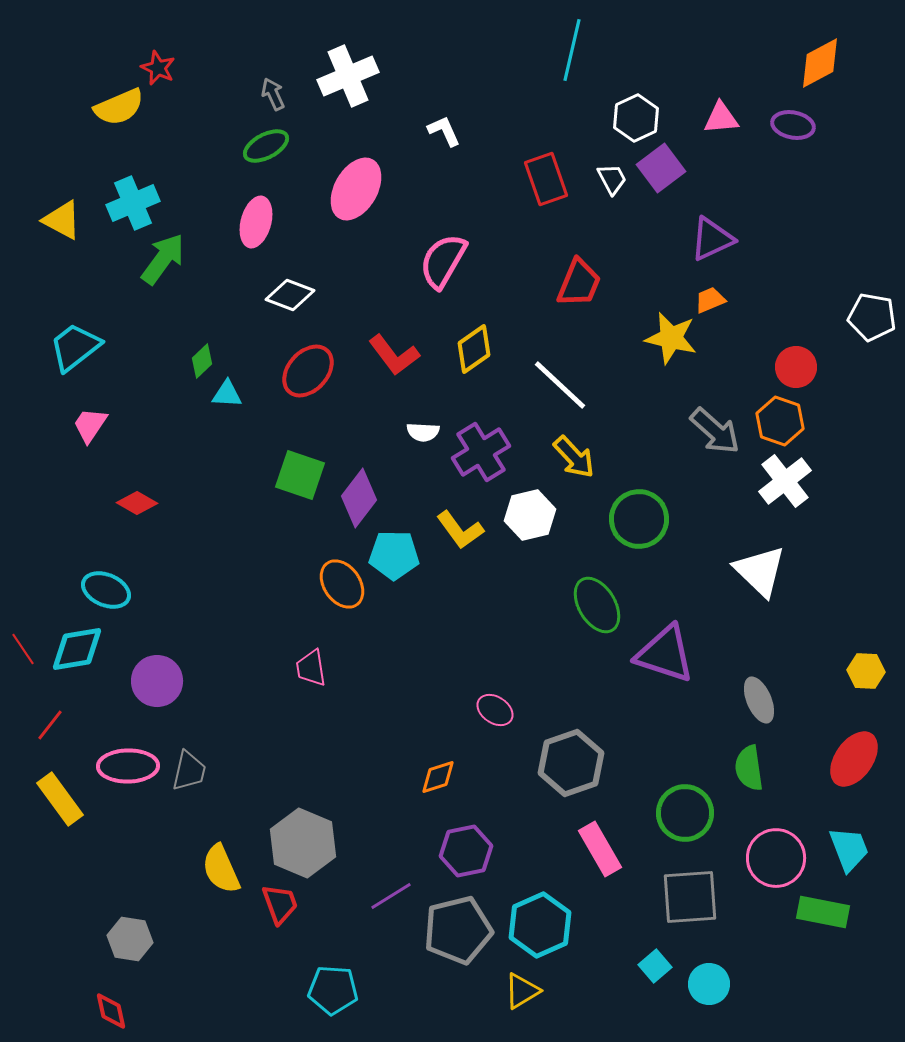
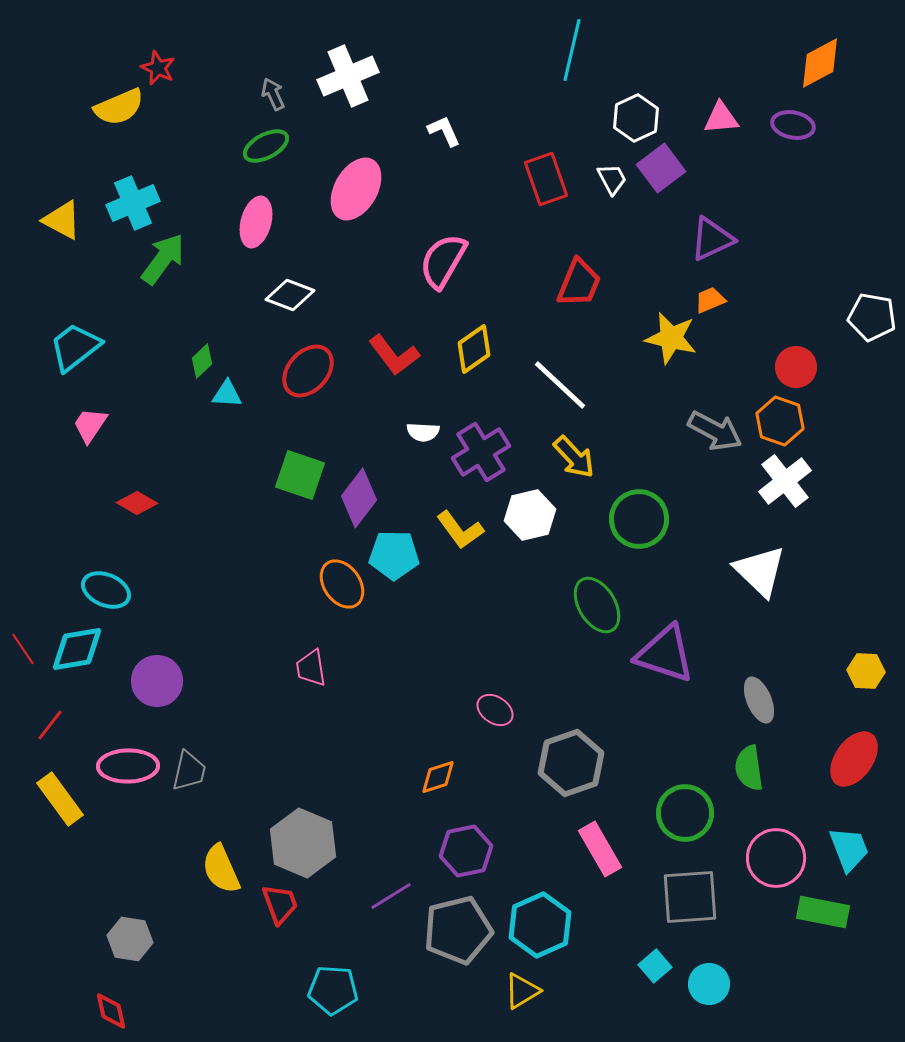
gray arrow at (715, 431): rotated 14 degrees counterclockwise
